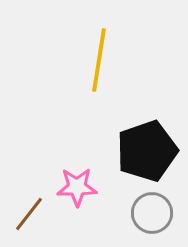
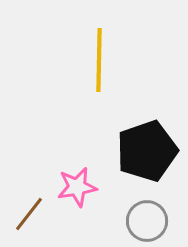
yellow line: rotated 8 degrees counterclockwise
pink star: rotated 9 degrees counterclockwise
gray circle: moved 5 px left, 8 px down
